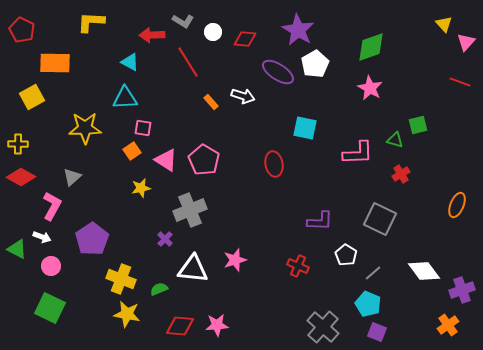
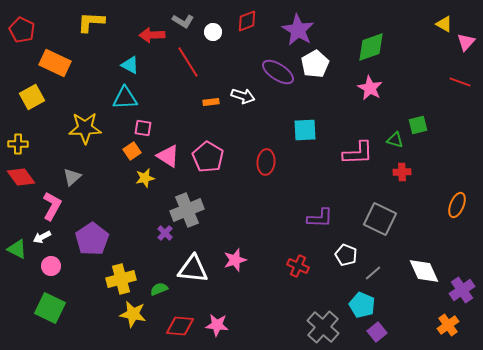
yellow triangle at (444, 24): rotated 18 degrees counterclockwise
red diamond at (245, 39): moved 2 px right, 18 px up; rotated 25 degrees counterclockwise
cyan triangle at (130, 62): moved 3 px down
orange rectangle at (55, 63): rotated 24 degrees clockwise
orange rectangle at (211, 102): rotated 56 degrees counterclockwise
cyan square at (305, 128): moved 2 px down; rotated 15 degrees counterclockwise
pink triangle at (166, 160): moved 2 px right, 4 px up
pink pentagon at (204, 160): moved 4 px right, 3 px up
red ellipse at (274, 164): moved 8 px left, 2 px up; rotated 15 degrees clockwise
red cross at (401, 174): moved 1 px right, 2 px up; rotated 30 degrees clockwise
red diamond at (21, 177): rotated 24 degrees clockwise
yellow star at (141, 188): moved 4 px right, 10 px up
gray cross at (190, 210): moved 3 px left
purple L-shape at (320, 221): moved 3 px up
white arrow at (42, 237): rotated 132 degrees clockwise
purple cross at (165, 239): moved 6 px up
white pentagon at (346, 255): rotated 10 degrees counterclockwise
white diamond at (424, 271): rotated 12 degrees clockwise
yellow cross at (121, 279): rotated 36 degrees counterclockwise
purple cross at (462, 290): rotated 15 degrees counterclockwise
cyan pentagon at (368, 304): moved 6 px left, 1 px down
yellow star at (127, 314): moved 6 px right
pink star at (217, 325): rotated 10 degrees clockwise
purple square at (377, 332): rotated 30 degrees clockwise
